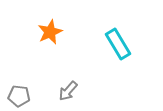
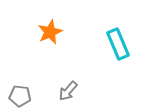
cyan rectangle: rotated 8 degrees clockwise
gray pentagon: moved 1 px right
